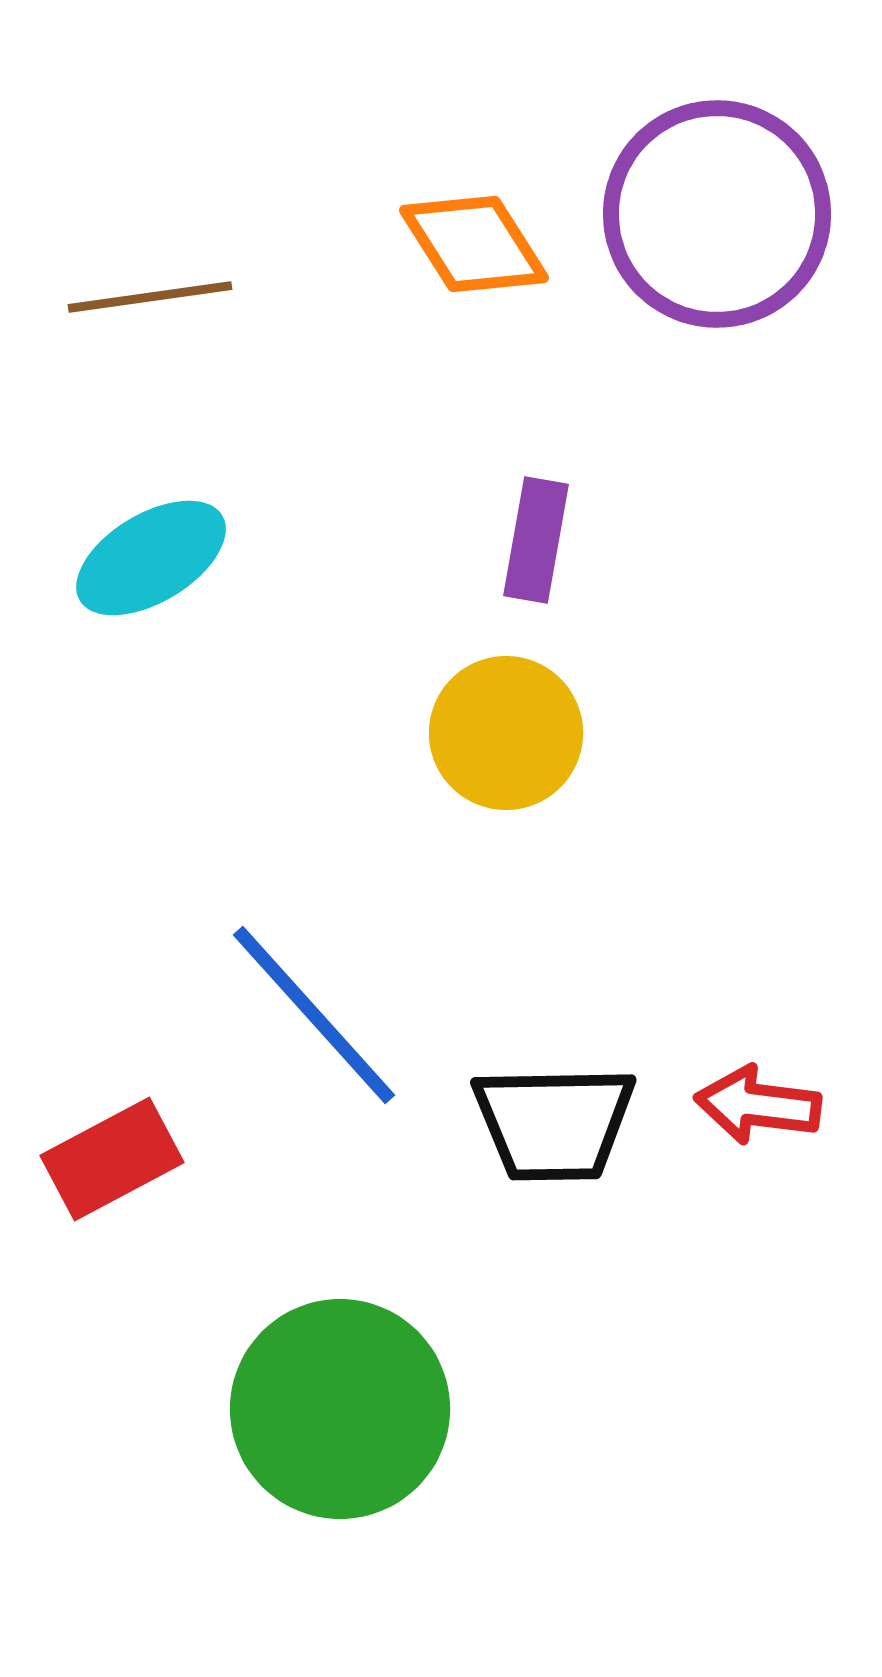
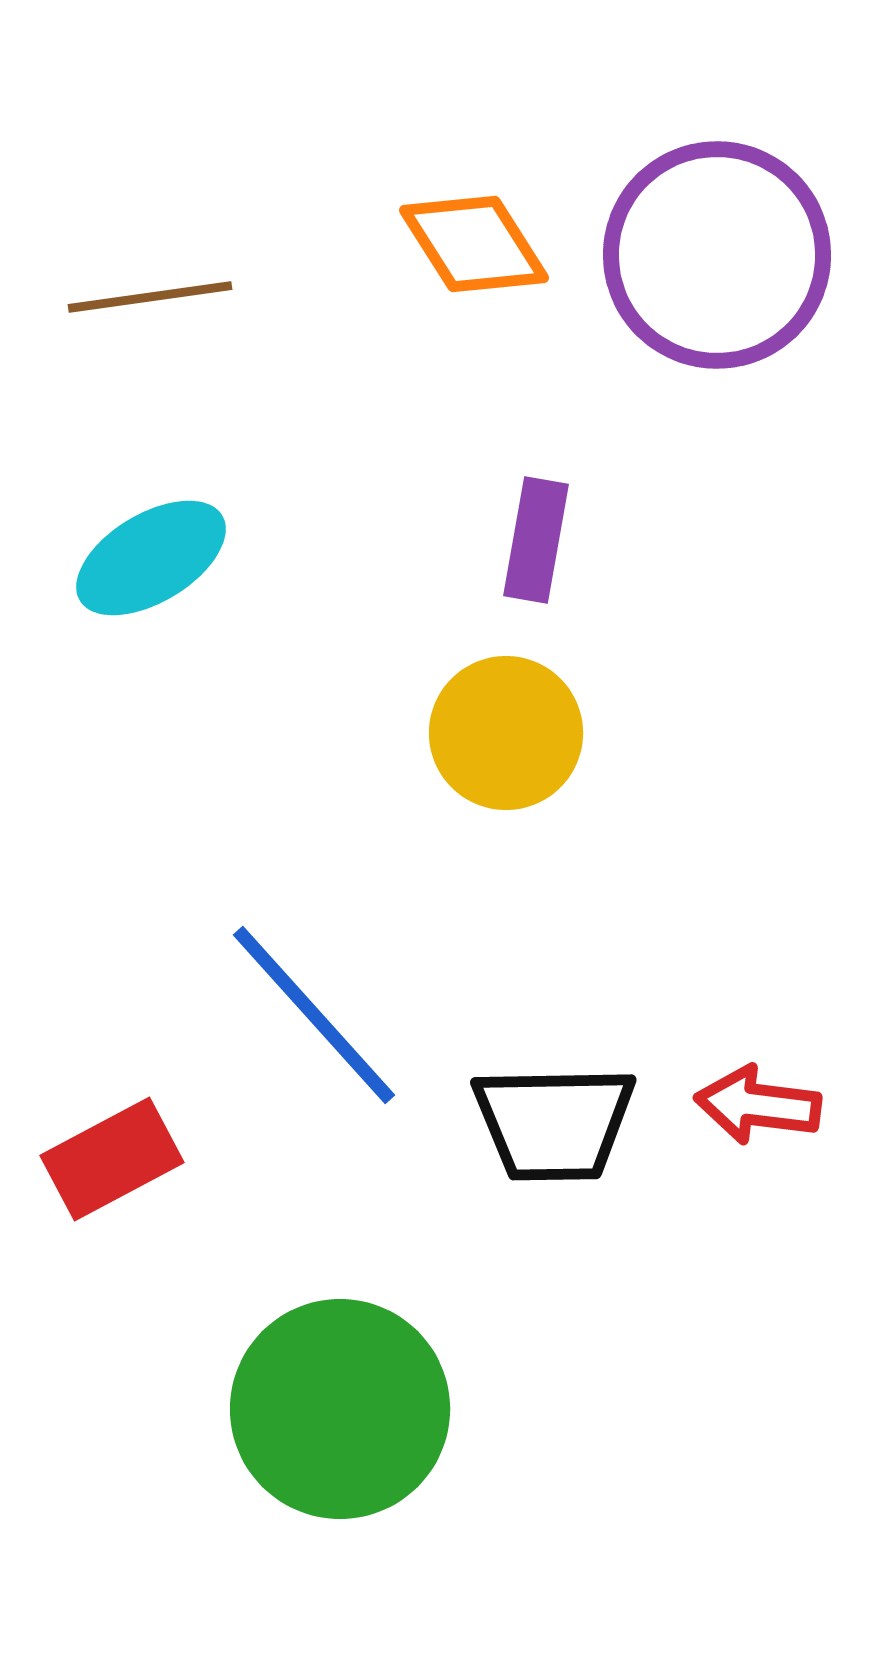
purple circle: moved 41 px down
